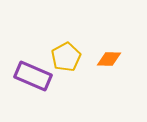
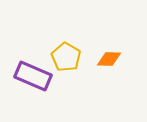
yellow pentagon: rotated 12 degrees counterclockwise
